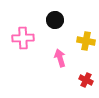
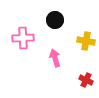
pink arrow: moved 5 px left
